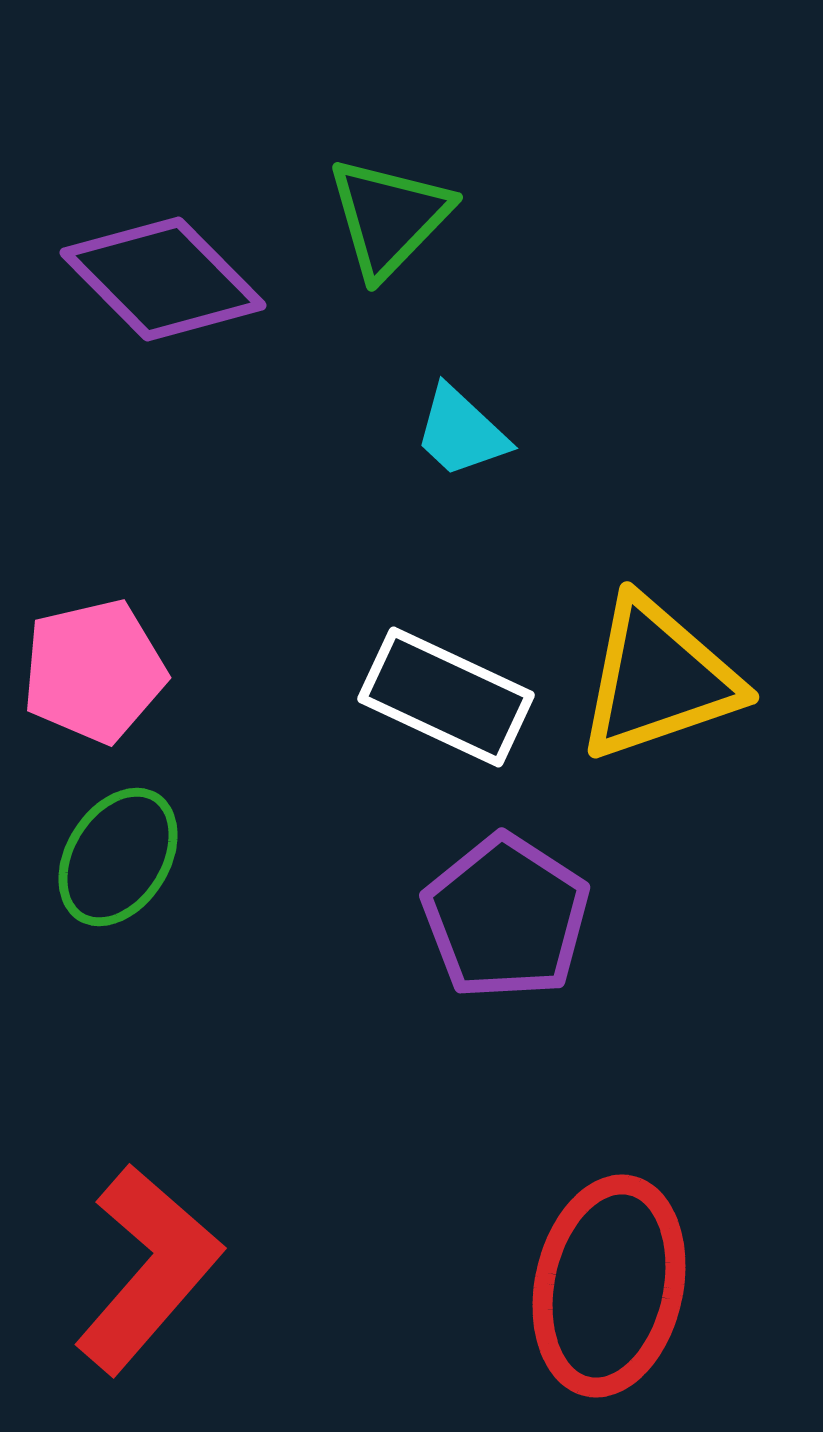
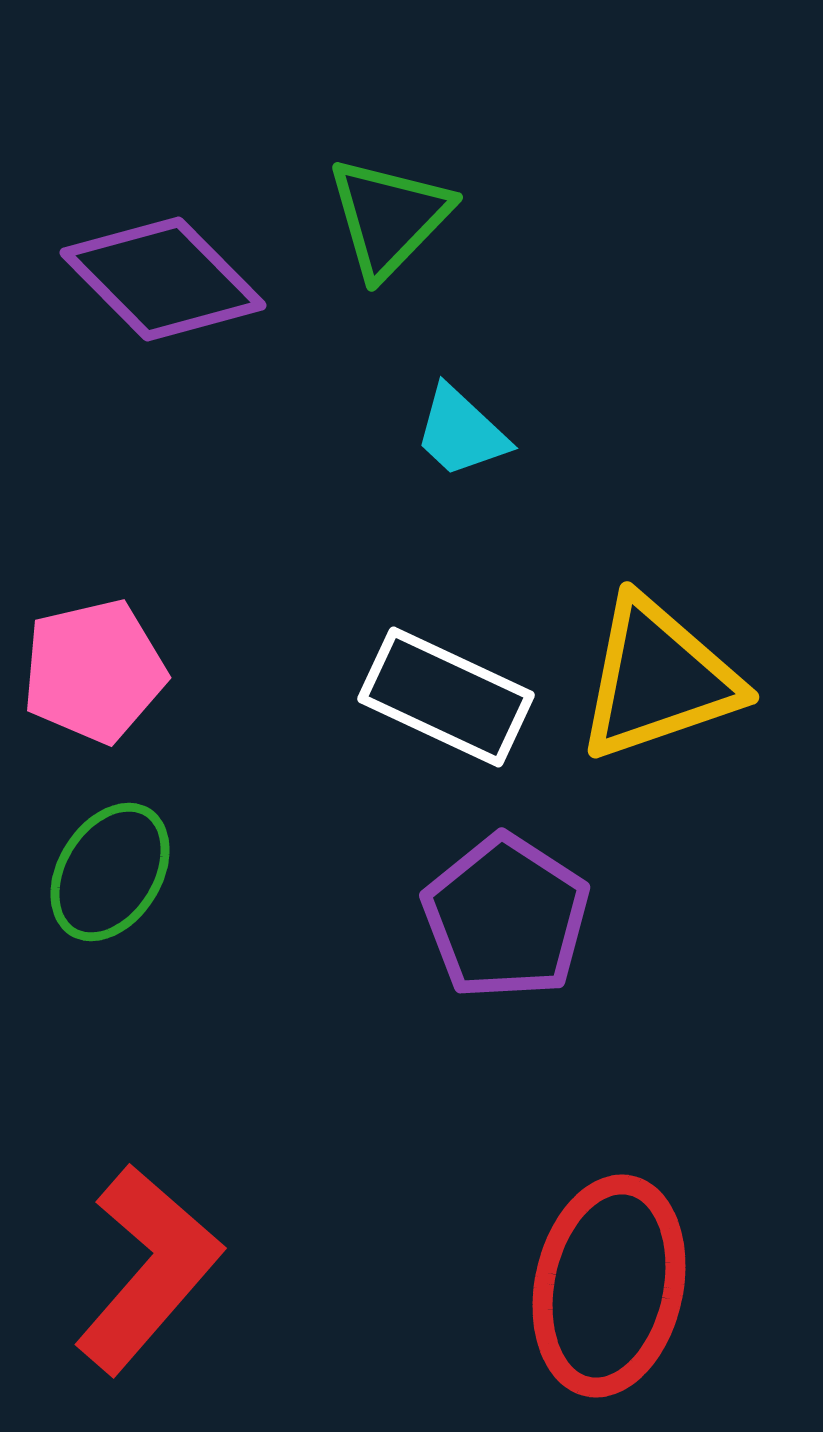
green ellipse: moved 8 px left, 15 px down
